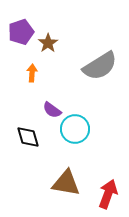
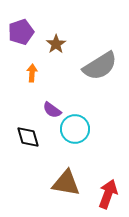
brown star: moved 8 px right, 1 px down
